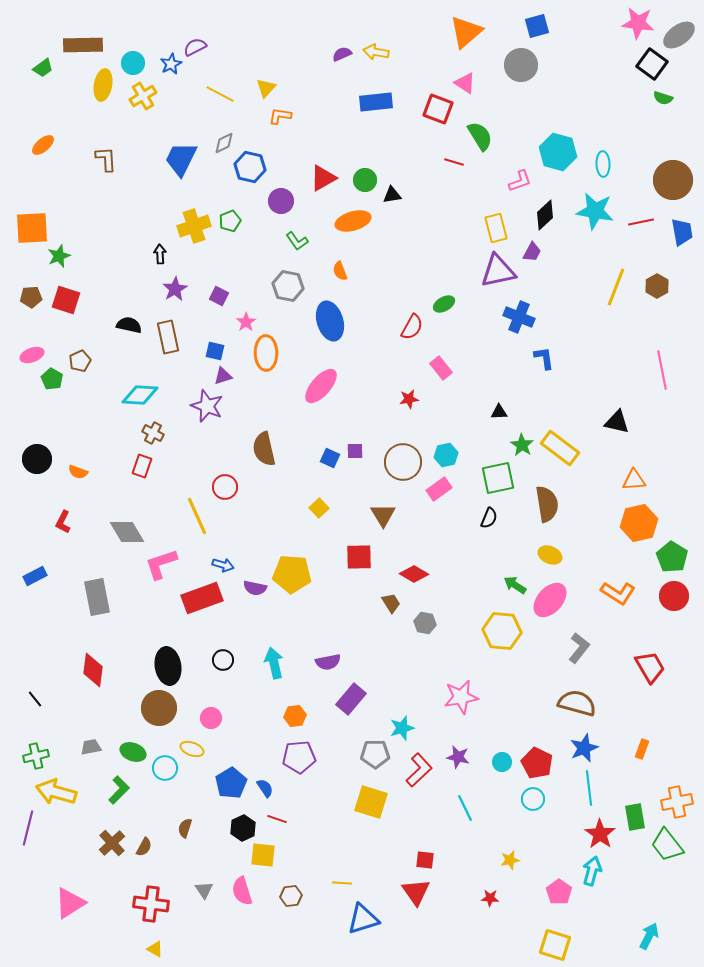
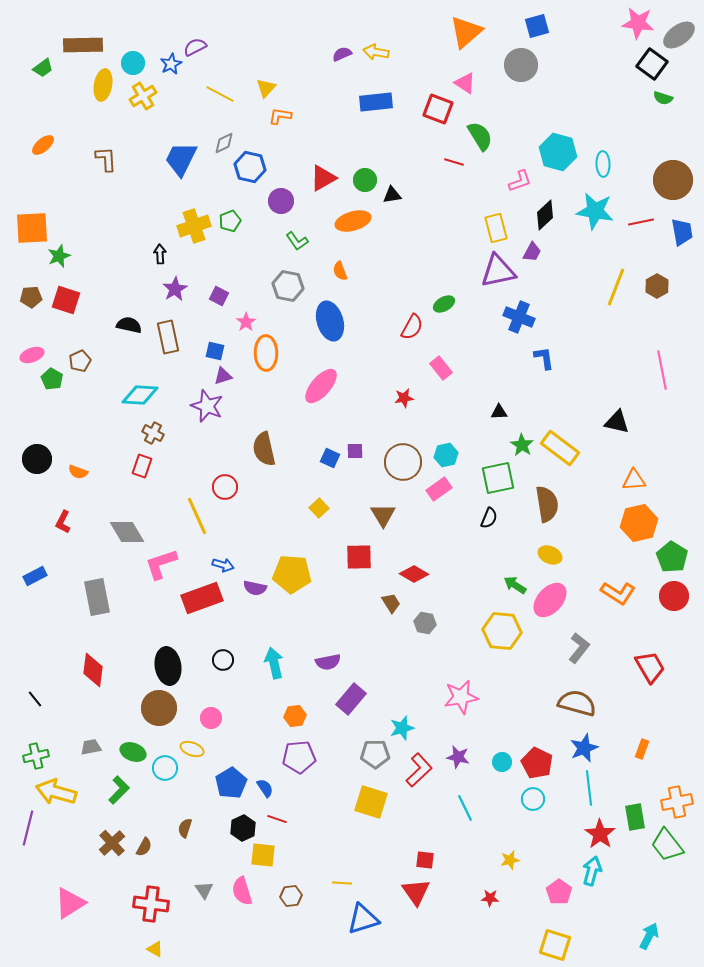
red star at (409, 399): moved 5 px left, 1 px up
